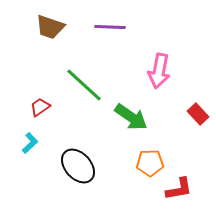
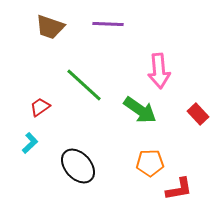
purple line: moved 2 px left, 3 px up
pink arrow: rotated 16 degrees counterclockwise
green arrow: moved 9 px right, 7 px up
